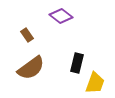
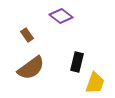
black rectangle: moved 1 px up
